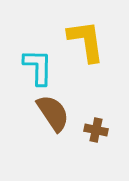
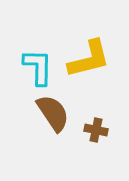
yellow L-shape: moved 3 px right, 18 px down; rotated 84 degrees clockwise
